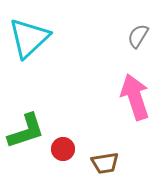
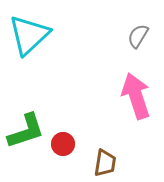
cyan triangle: moved 3 px up
pink arrow: moved 1 px right, 1 px up
red circle: moved 5 px up
brown trapezoid: rotated 72 degrees counterclockwise
